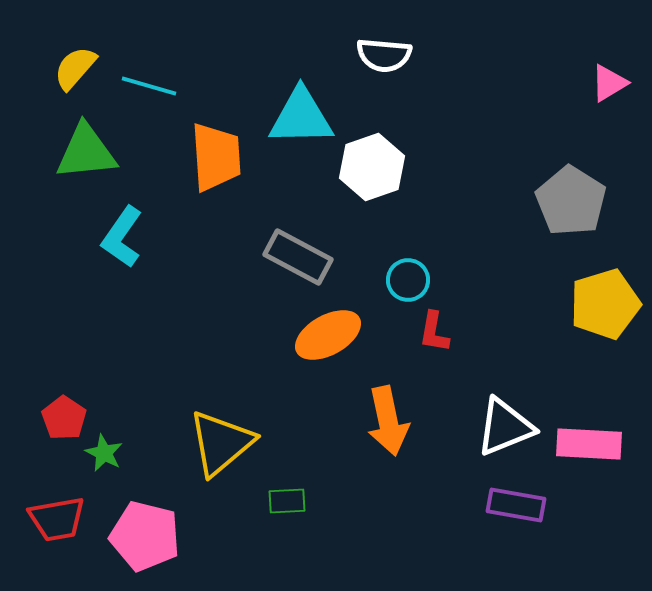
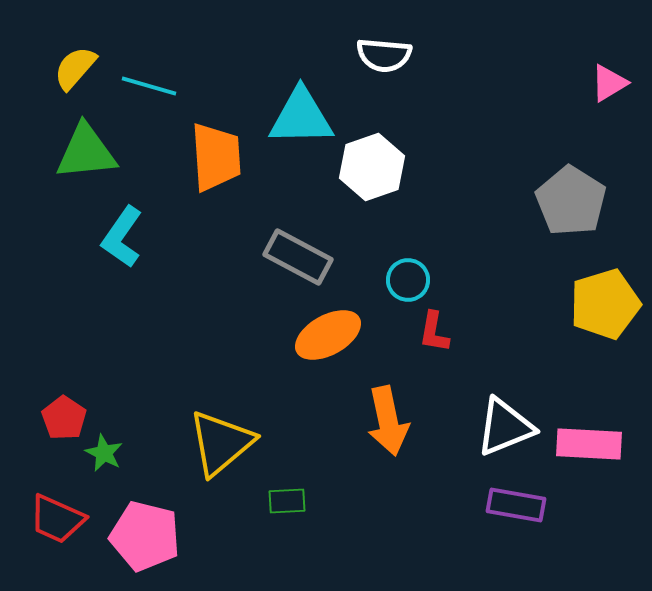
red trapezoid: rotated 34 degrees clockwise
